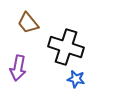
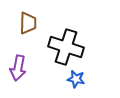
brown trapezoid: rotated 140 degrees counterclockwise
